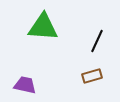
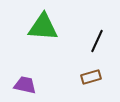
brown rectangle: moved 1 px left, 1 px down
